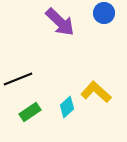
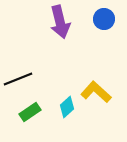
blue circle: moved 6 px down
purple arrow: rotated 32 degrees clockwise
